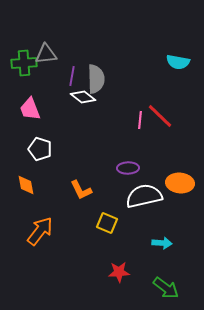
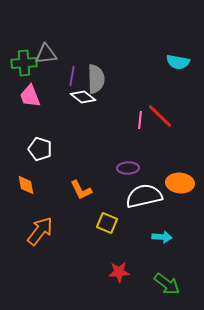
pink trapezoid: moved 13 px up
cyan arrow: moved 6 px up
green arrow: moved 1 px right, 4 px up
